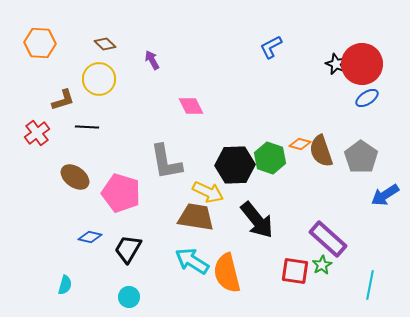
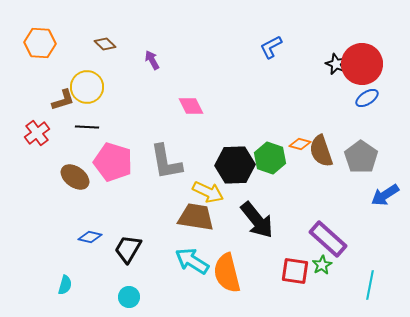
yellow circle: moved 12 px left, 8 px down
pink pentagon: moved 8 px left, 31 px up
